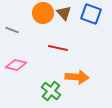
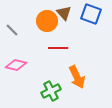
orange circle: moved 4 px right, 8 px down
gray line: rotated 24 degrees clockwise
red line: rotated 12 degrees counterclockwise
orange arrow: rotated 60 degrees clockwise
green cross: rotated 24 degrees clockwise
